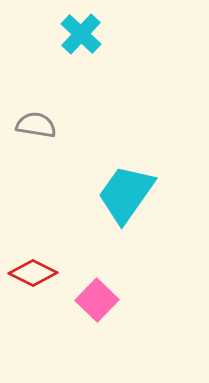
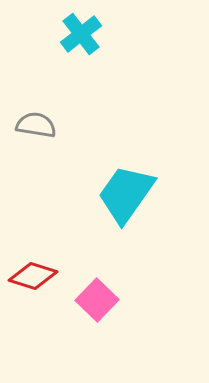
cyan cross: rotated 9 degrees clockwise
red diamond: moved 3 px down; rotated 9 degrees counterclockwise
